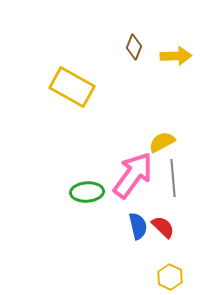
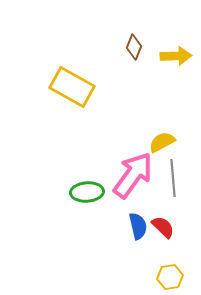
yellow hexagon: rotated 25 degrees clockwise
